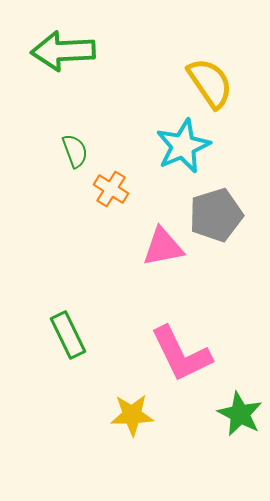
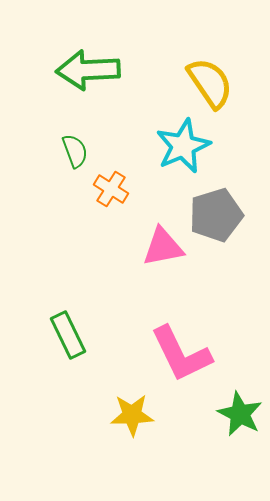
green arrow: moved 25 px right, 19 px down
